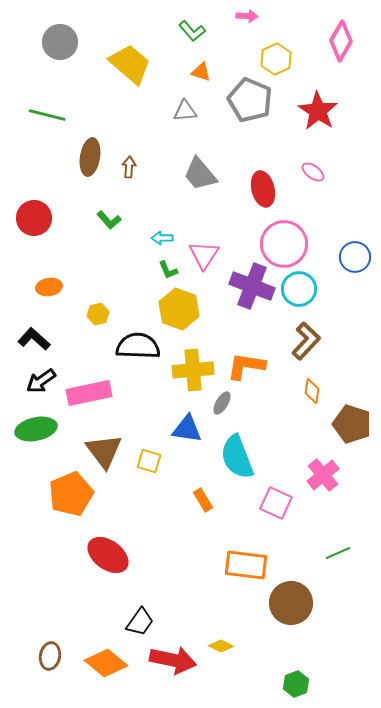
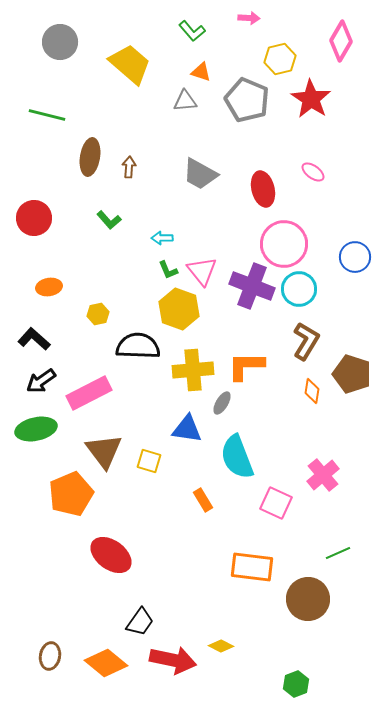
pink arrow at (247, 16): moved 2 px right, 2 px down
yellow hexagon at (276, 59): moved 4 px right; rotated 12 degrees clockwise
gray pentagon at (250, 100): moved 3 px left
gray triangle at (185, 111): moved 10 px up
red star at (318, 111): moved 7 px left, 12 px up
gray trapezoid at (200, 174): rotated 21 degrees counterclockwise
pink triangle at (204, 255): moved 2 px left, 16 px down; rotated 12 degrees counterclockwise
brown L-shape at (306, 341): rotated 12 degrees counterclockwise
orange L-shape at (246, 366): rotated 9 degrees counterclockwise
pink rectangle at (89, 393): rotated 15 degrees counterclockwise
brown pentagon at (352, 424): moved 50 px up
red ellipse at (108, 555): moved 3 px right
orange rectangle at (246, 565): moved 6 px right, 2 px down
brown circle at (291, 603): moved 17 px right, 4 px up
